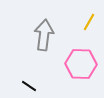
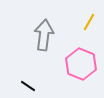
pink hexagon: rotated 20 degrees clockwise
black line: moved 1 px left
